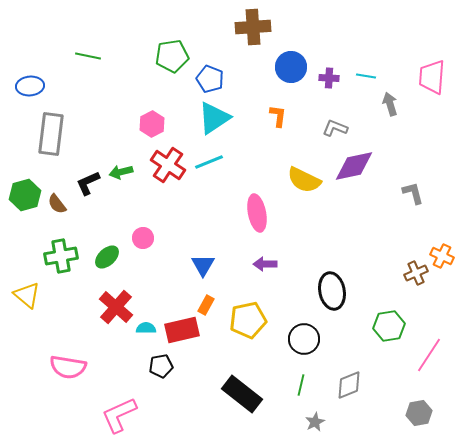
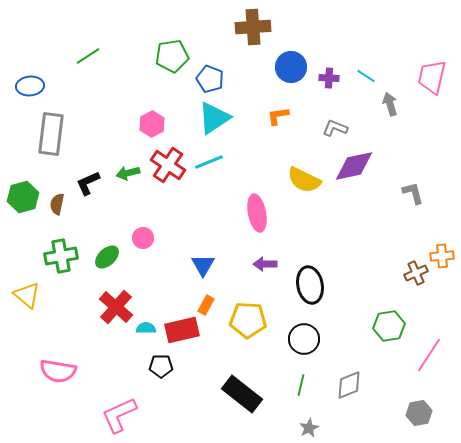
green line at (88, 56): rotated 45 degrees counterclockwise
cyan line at (366, 76): rotated 24 degrees clockwise
pink trapezoid at (432, 77): rotated 9 degrees clockwise
orange L-shape at (278, 116): rotated 105 degrees counterclockwise
green arrow at (121, 172): moved 7 px right, 1 px down
green hexagon at (25, 195): moved 2 px left, 2 px down
brown semicircle at (57, 204): rotated 50 degrees clockwise
orange cross at (442, 256): rotated 30 degrees counterclockwise
black ellipse at (332, 291): moved 22 px left, 6 px up
yellow pentagon at (248, 320): rotated 15 degrees clockwise
black pentagon at (161, 366): rotated 10 degrees clockwise
pink semicircle at (68, 367): moved 10 px left, 4 px down
gray star at (315, 422): moved 6 px left, 6 px down
